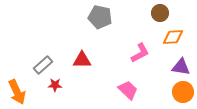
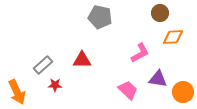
purple triangle: moved 23 px left, 12 px down
